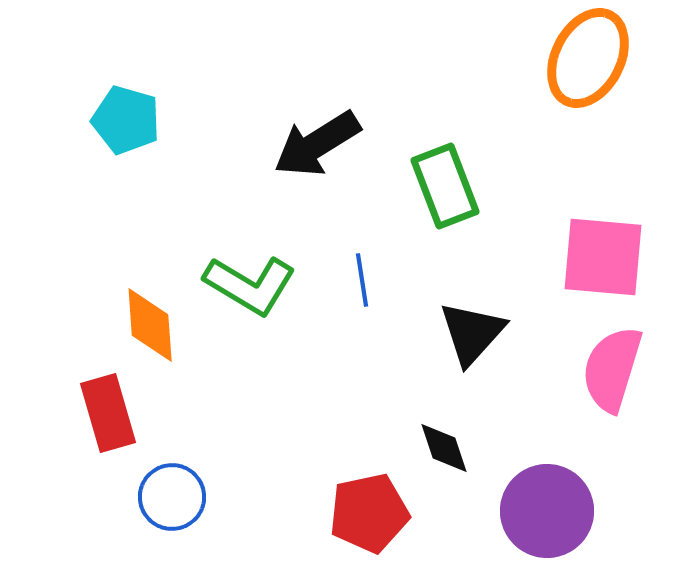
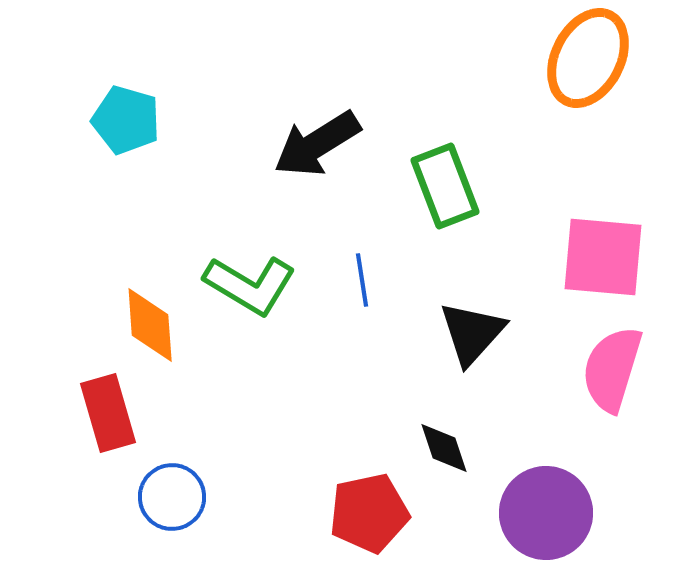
purple circle: moved 1 px left, 2 px down
